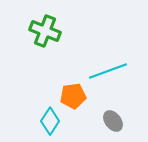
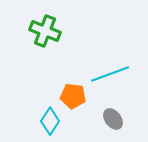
cyan line: moved 2 px right, 3 px down
orange pentagon: rotated 15 degrees clockwise
gray ellipse: moved 2 px up
